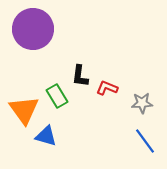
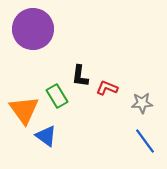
blue triangle: rotated 20 degrees clockwise
